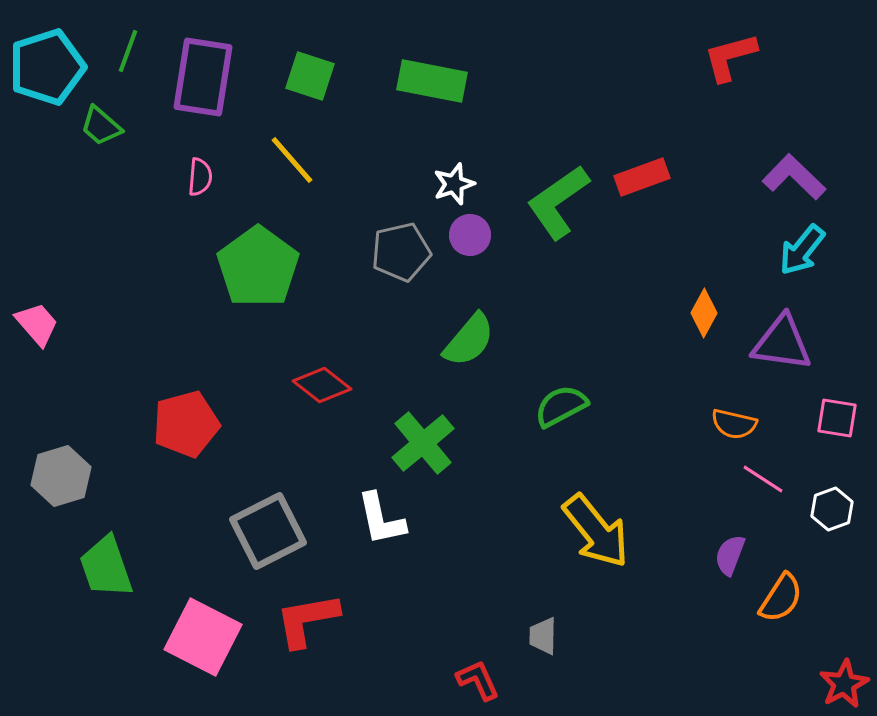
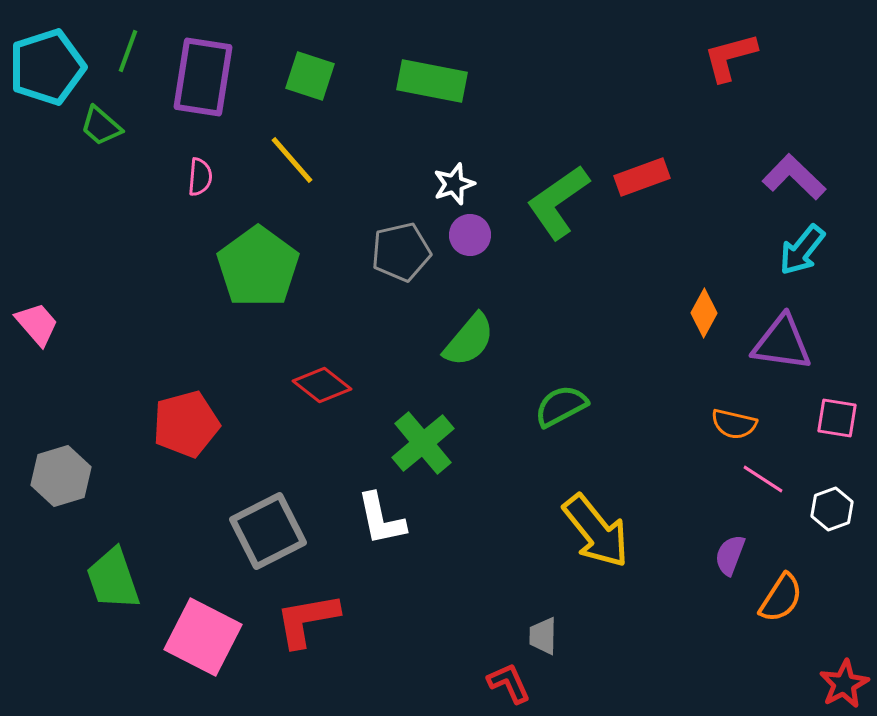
green trapezoid at (106, 567): moved 7 px right, 12 px down
red L-shape at (478, 680): moved 31 px right, 3 px down
